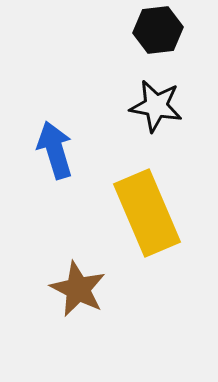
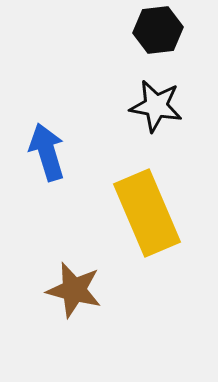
blue arrow: moved 8 px left, 2 px down
brown star: moved 4 px left, 1 px down; rotated 12 degrees counterclockwise
